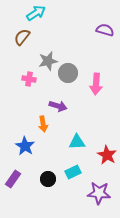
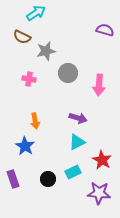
brown semicircle: rotated 102 degrees counterclockwise
gray star: moved 2 px left, 10 px up
pink arrow: moved 3 px right, 1 px down
purple arrow: moved 20 px right, 12 px down
orange arrow: moved 8 px left, 3 px up
cyan triangle: rotated 24 degrees counterclockwise
red star: moved 5 px left, 5 px down
purple rectangle: rotated 54 degrees counterclockwise
